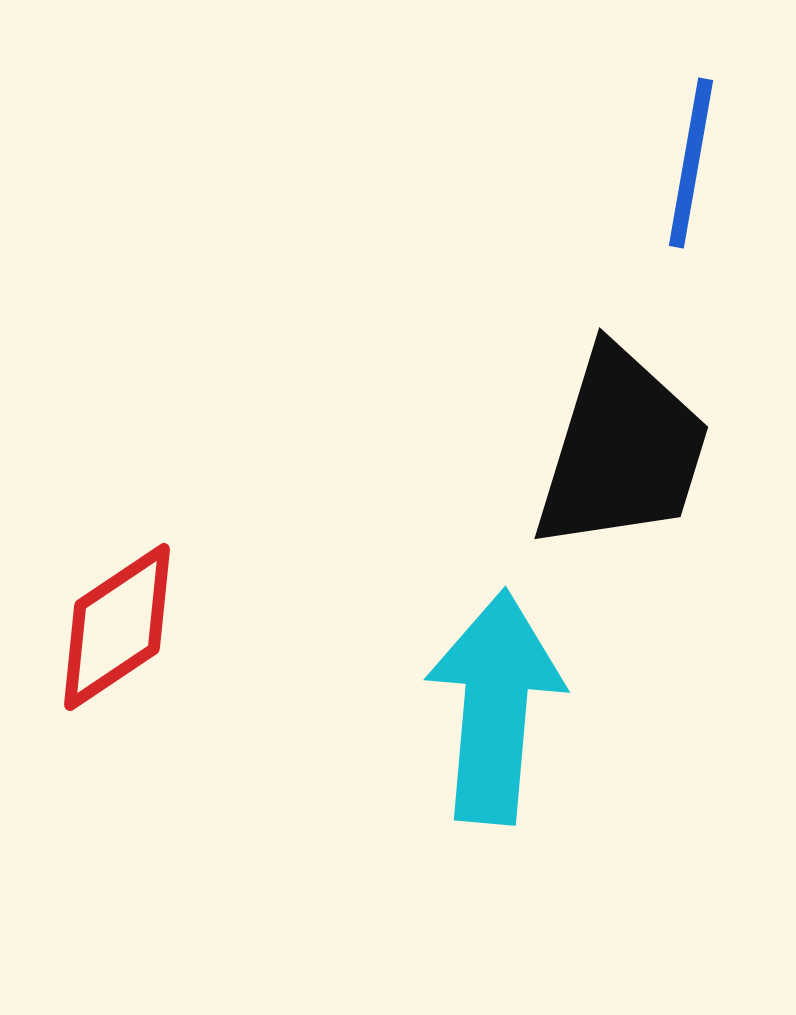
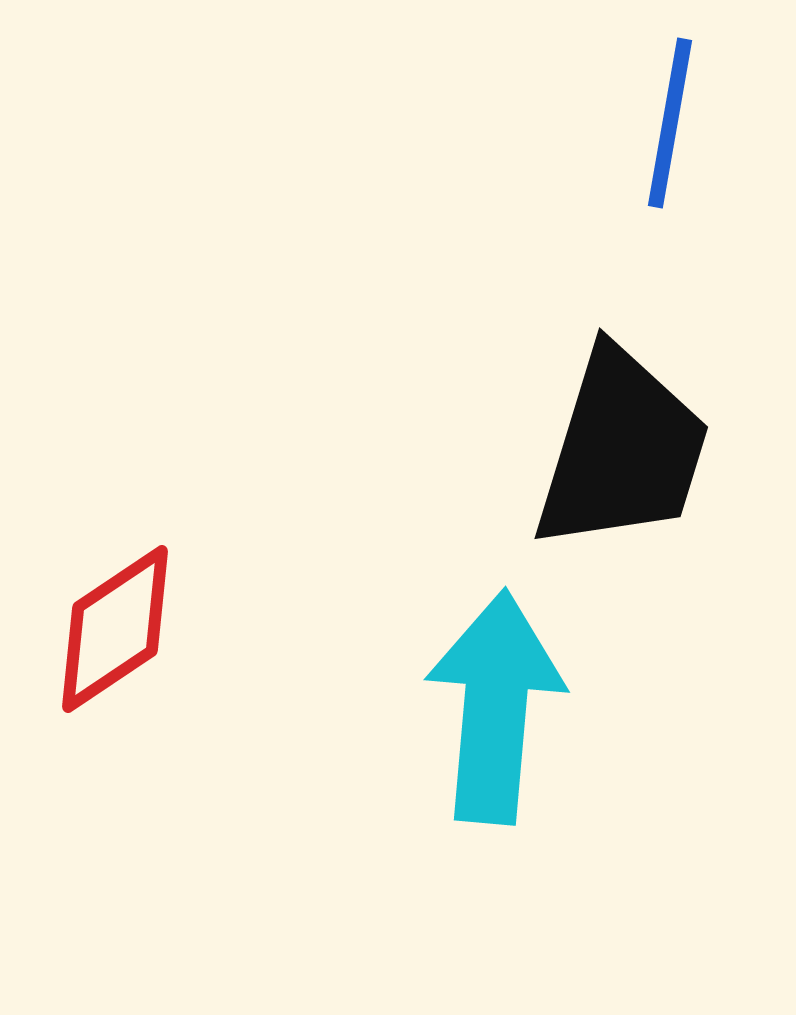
blue line: moved 21 px left, 40 px up
red diamond: moved 2 px left, 2 px down
